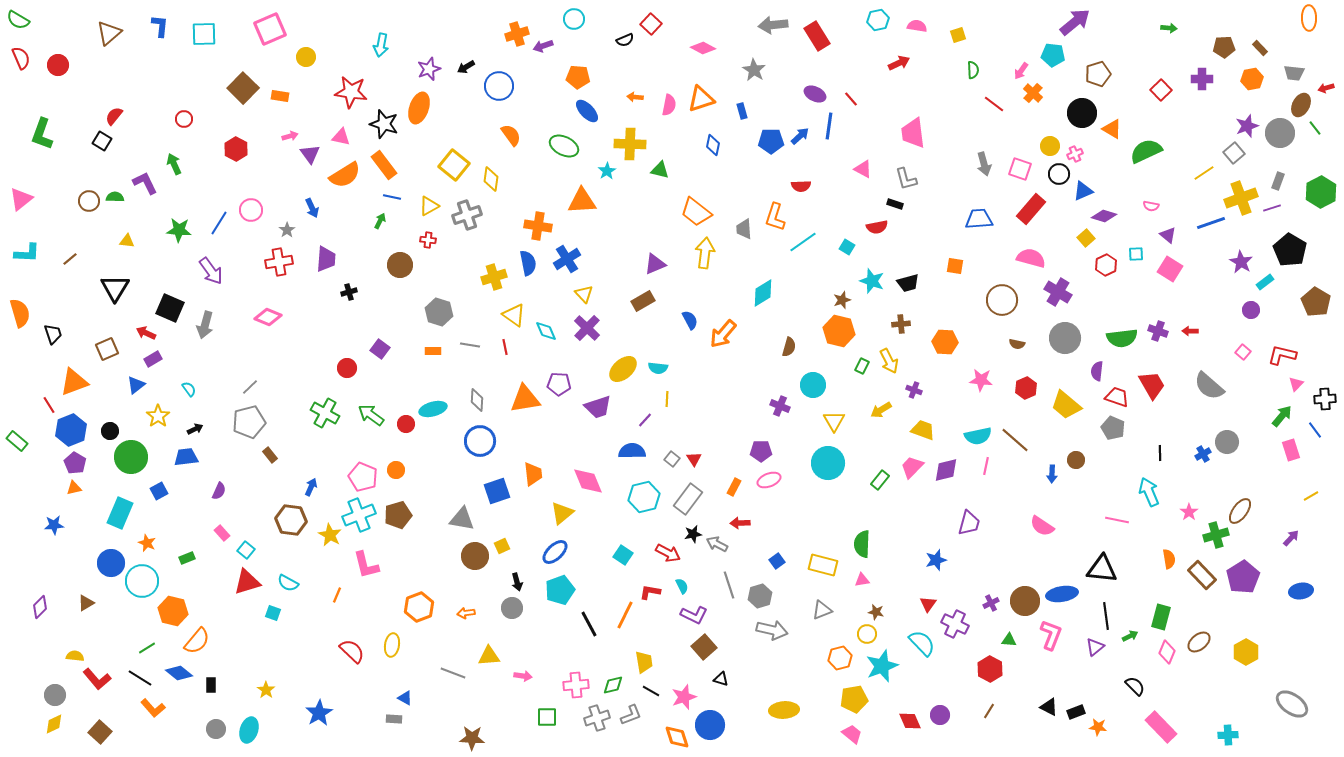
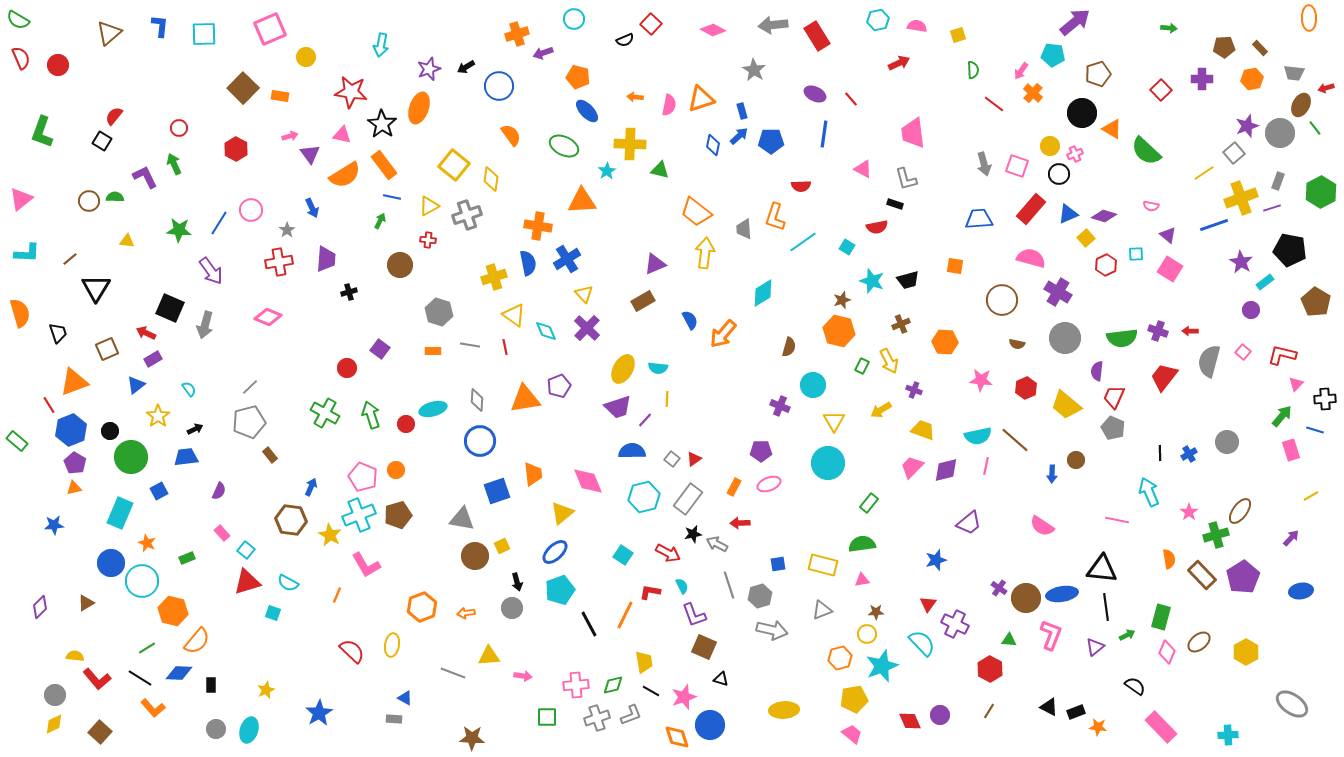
purple arrow at (543, 46): moved 7 px down
pink diamond at (703, 48): moved 10 px right, 18 px up
orange pentagon at (578, 77): rotated 10 degrees clockwise
red circle at (184, 119): moved 5 px left, 9 px down
black star at (384, 124): moved 2 px left; rotated 16 degrees clockwise
blue line at (829, 126): moved 5 px left, 8 px down
green L-shape at (42, 134): moved 2 px up
blue arrow at (800, 136): moved 61 px left
pink triangle at (341, 137): moved 1 px right, 2 px up
green semicircle at (1146, 151): rotated 112 degrees counterclockwise
pink square at (1020, 169): moved 3 px left, 3 px up
purple L-shape at (145, 183): moved 6 px up
blue triangle at (1083, 191): moved 15 px left, 23 px down
blue line at (1211, 223): moved 3 px right, 2 px down
black pentagon at (1290, 250): rotated 20 degrees counterclockwise
black trapezoid at (908, 283): moved 3 px up
black triangle at (115, 288): moved 19 px left
brown cross at (901, 324): rotated 18 degrees counterclockwise
black trapezoid at (53, 334): moved 5 px right, 1 px up
yellow ellipse at (623, 369): rotated 20 degrees counterclockwise
purple pentagon at (559, 384): moved 2 px down; rotated 25 degrees counterclockwise
red trapezoid at (1152, 385): moved 12 px right, 8 px up; rotated 112 degrees counterclockwise
gray semicircle at (1209, 386): moved 25 px up; rotated 64 degrees clockwise
red trapezoid at (1117, 397): moved 3 px left; rotated 85 degrees counterclockwise
purple trapezoid at (598, 407): moved 20 px right
green arrow at (371, 415): rotated 36 degrees clockwise
blue line at (1315, 430): rotated 36 degrees counterclockwise
blue cross at (1203, 454): moved 14 px left
red triangle at (694, 459): rotated 28 degrees clockwise
pink ellipse at (769, 480): moved 4 px down
green rectangle at (880, 480): moved 11 px left, 23 px down
purple trapezoid at (969, 523): rotated 36 degrees clockwise
green semicircle at (862, 544): rotated 80 degrees clockwise
blue square at (777, 561): moved 1 px right, 3 px down; rotated 28 degrees clockwise
pink L-shape at (366, 565): rotated 16 degrees counterclockwise
brown circle at (1025, 601): moved 1 px right, 3 px up
purple cross at (991, 603): moved 8 px right, 15 px up; rotated 28 degrees counterclockwise
orange hexagon at (419, 607): moved 3 px right
brown star at (876, 612): rotated 14 degrees counterclockwise
purple L-shape at (694, 615): rotated 44 degrees clockwise
black line at (1106, 616): moved 9 px up
green arrow at (1130, 636): moved 3 px left, 1 px up
brown square at (704, 647): rotated 25 degrees counterclockwise
blue diamond at (179, 673): rotated 36 degrees counterclockwise
black semicircle at (1135, 686): rotated 10 degrees counterclockwise
yellow star at (266, 690): rotated 12 degrees clockwise
